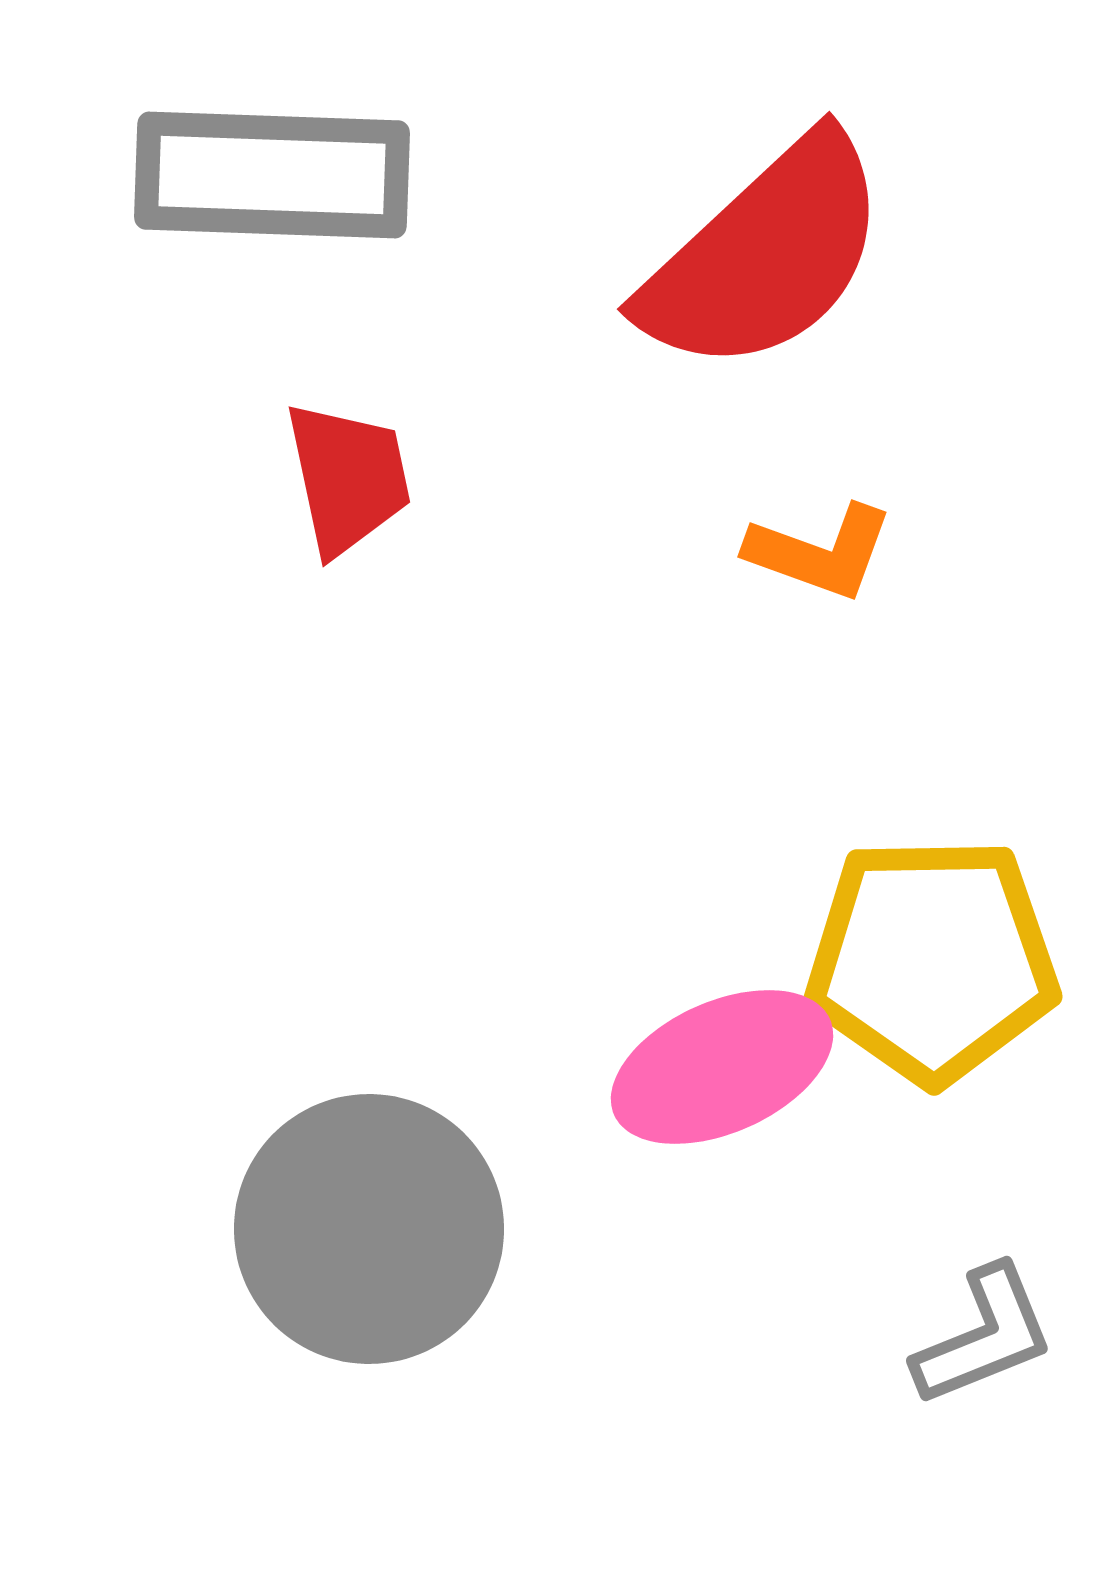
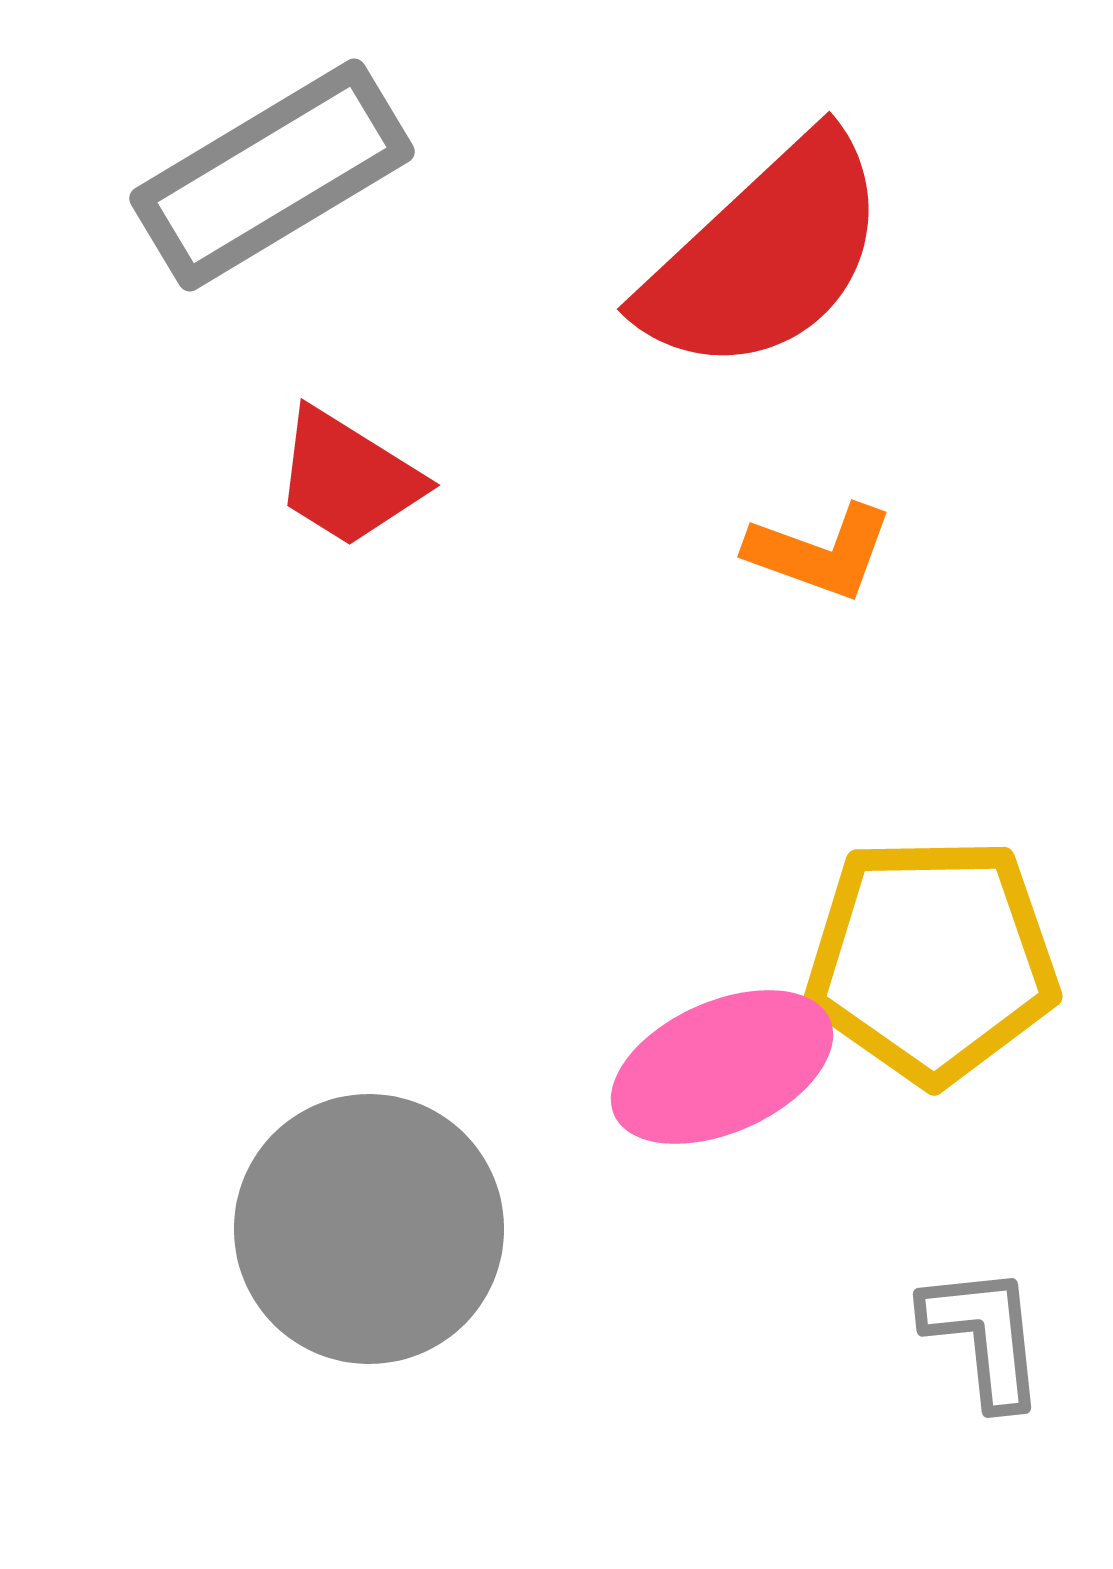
gray rectangle: rotated 33 degrees counterclockwise
red trapezoid: rotated 134 degrees clockwise
gray L-shape: rotated 74 degrees counterclockwise
